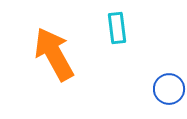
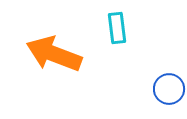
orange arrow: rotated 40 degrees counterclockwise
